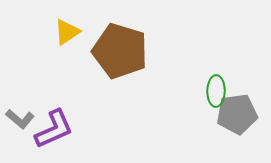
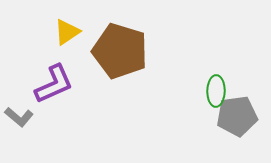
gray pentagon: moved 2 px down
gray L-shape: moved 1 px left, 2 px up
purple L-shape: moved 45 px up
